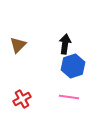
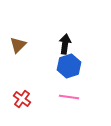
blue hexagon: moved 4 px left
red cross: rotated 24 degrees counterclockwise
